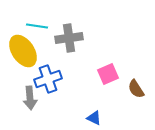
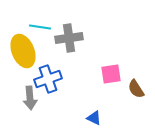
cyan line: moved 3 px right, 1 px down
yellow ellipse: rotated 12 degrees clockwise
pink square: moved 3 px right; rotated 15 degrees clockwise
